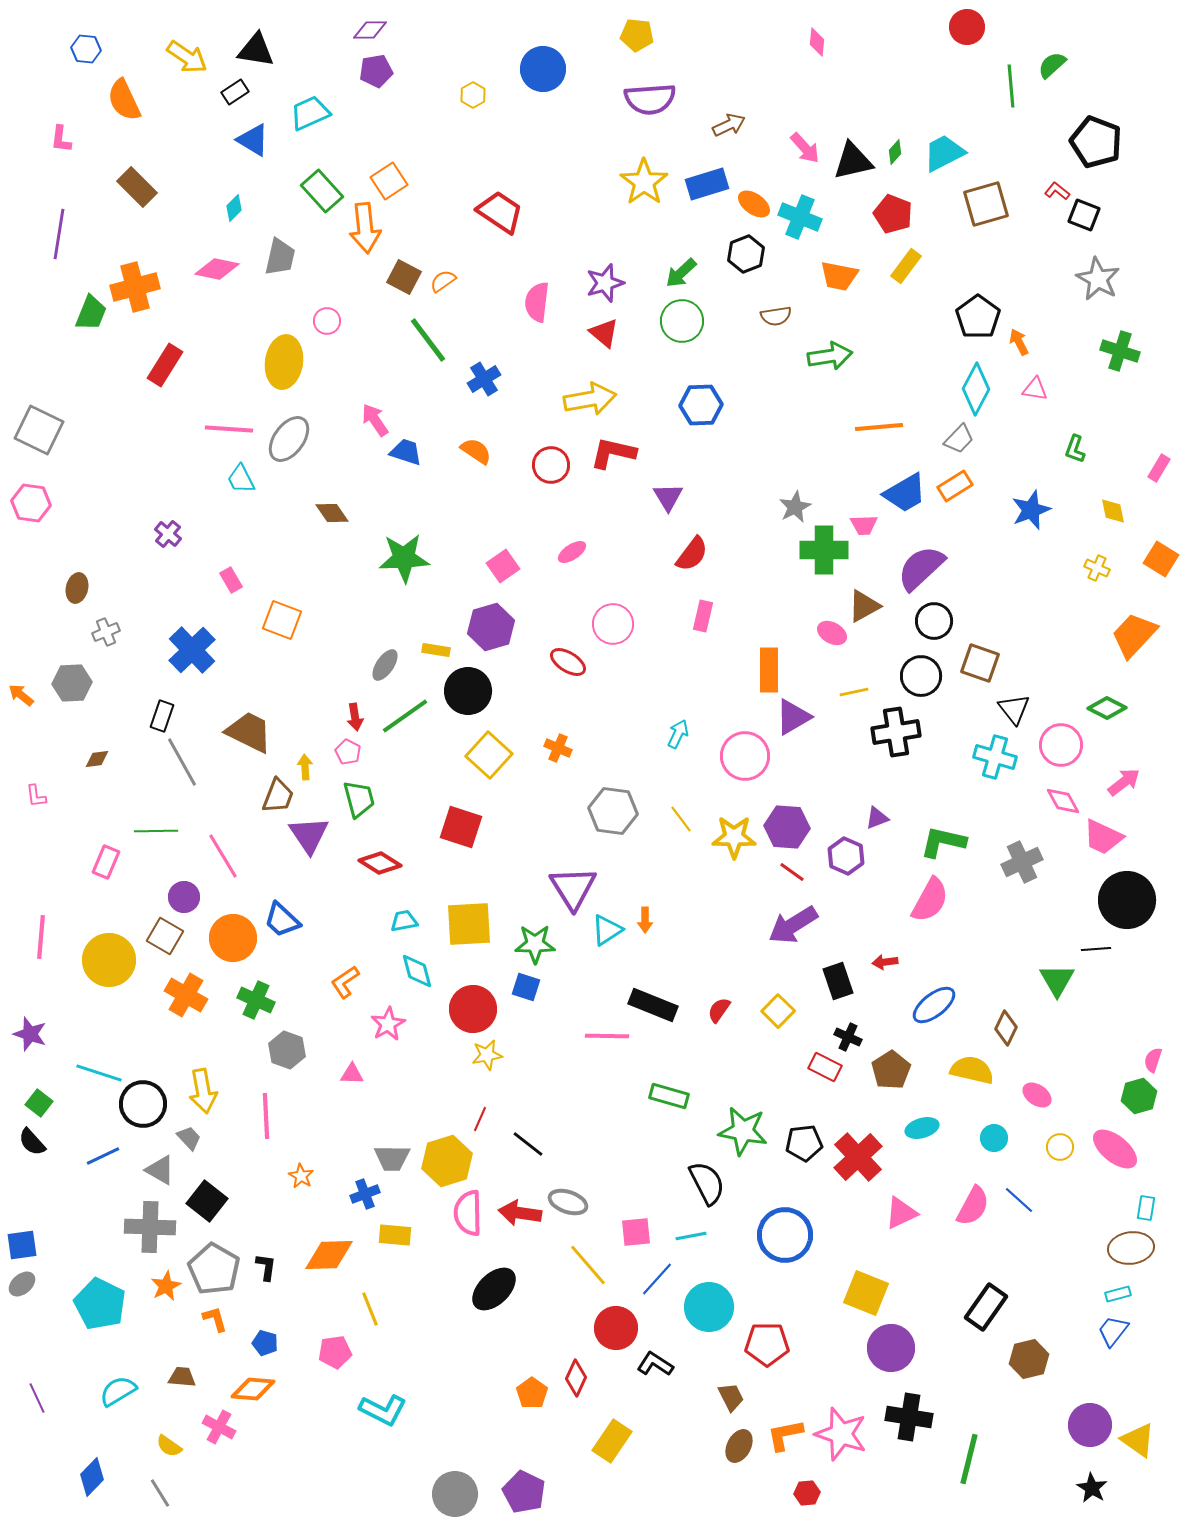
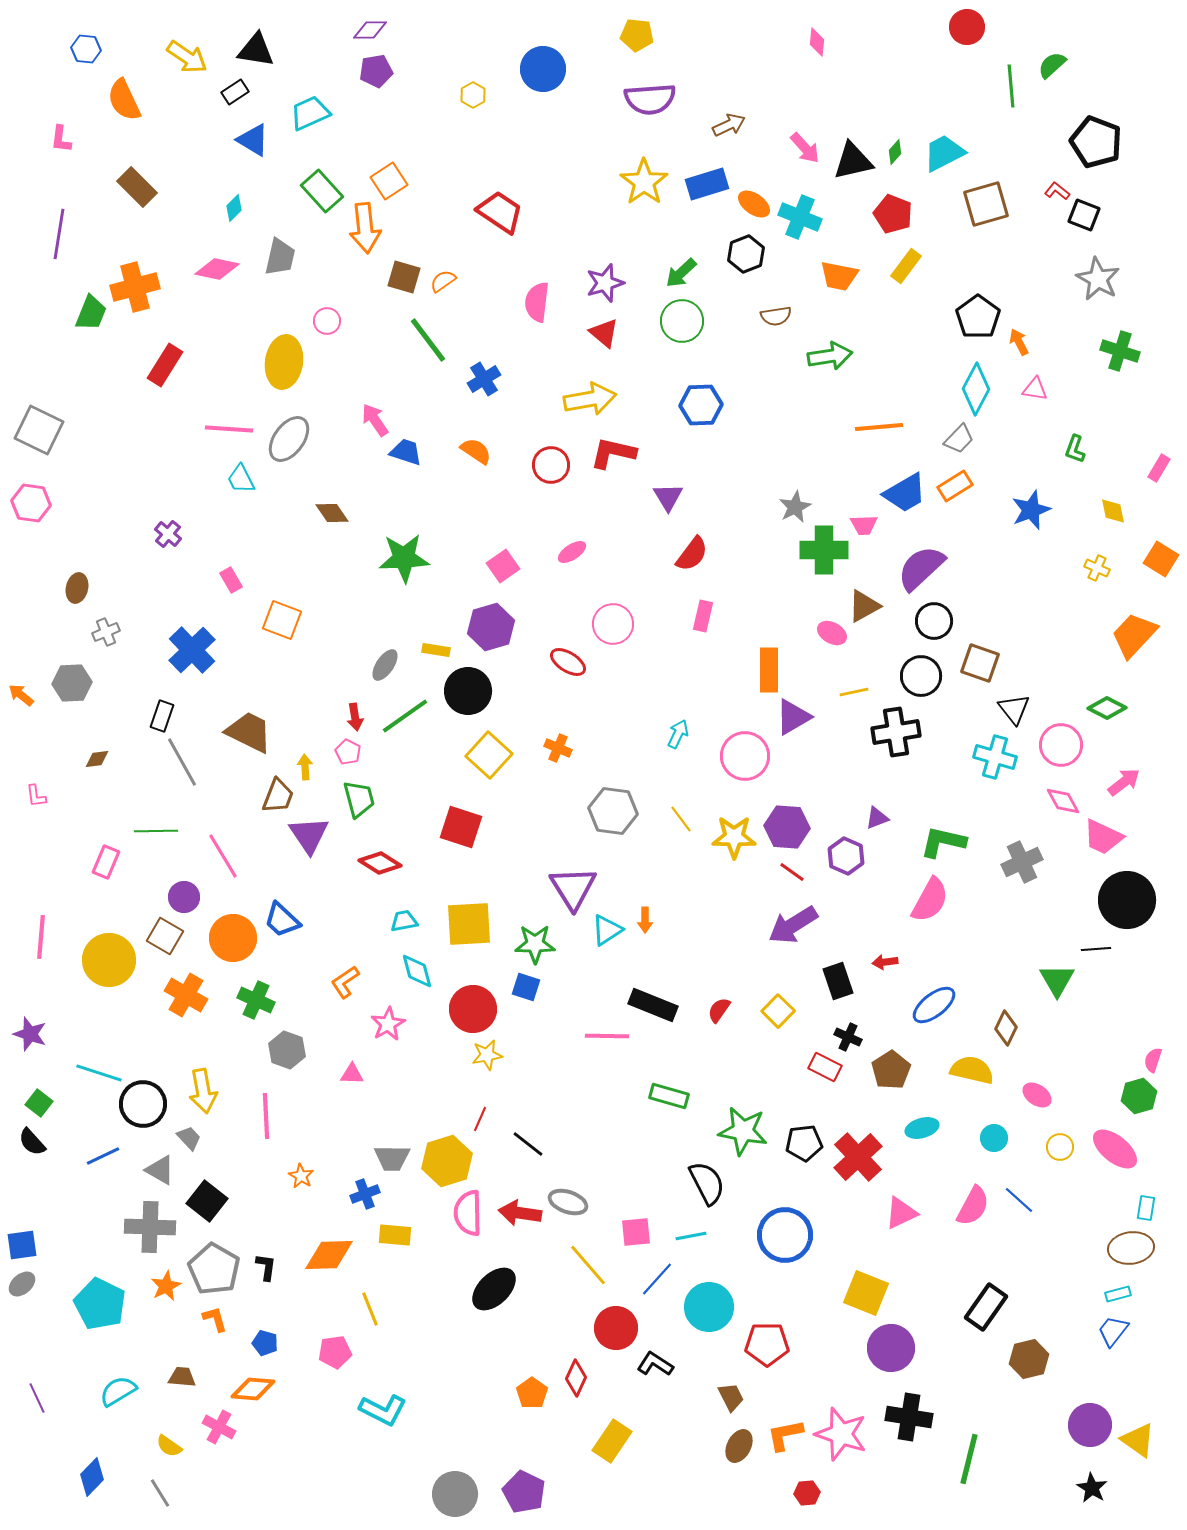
brown square at (404, 277): rotated 12 degrees counterclockwise
